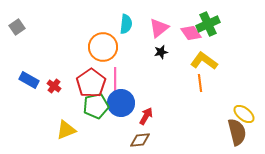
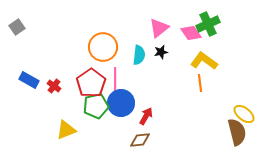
cyan semicircle: moved 13 px right, 31 px down
